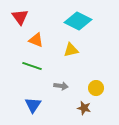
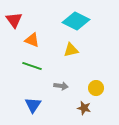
red triangle: moved 6 px left, 3 px down
cyan diamond: moved 2 px left
orange triangle: moved 4 px left
